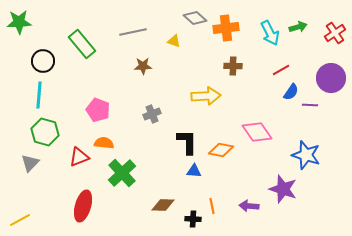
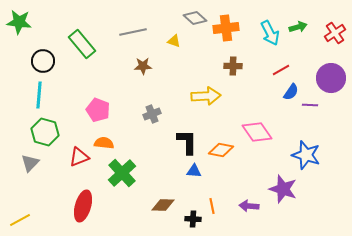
green star: rotated 10 degrees clockwise
